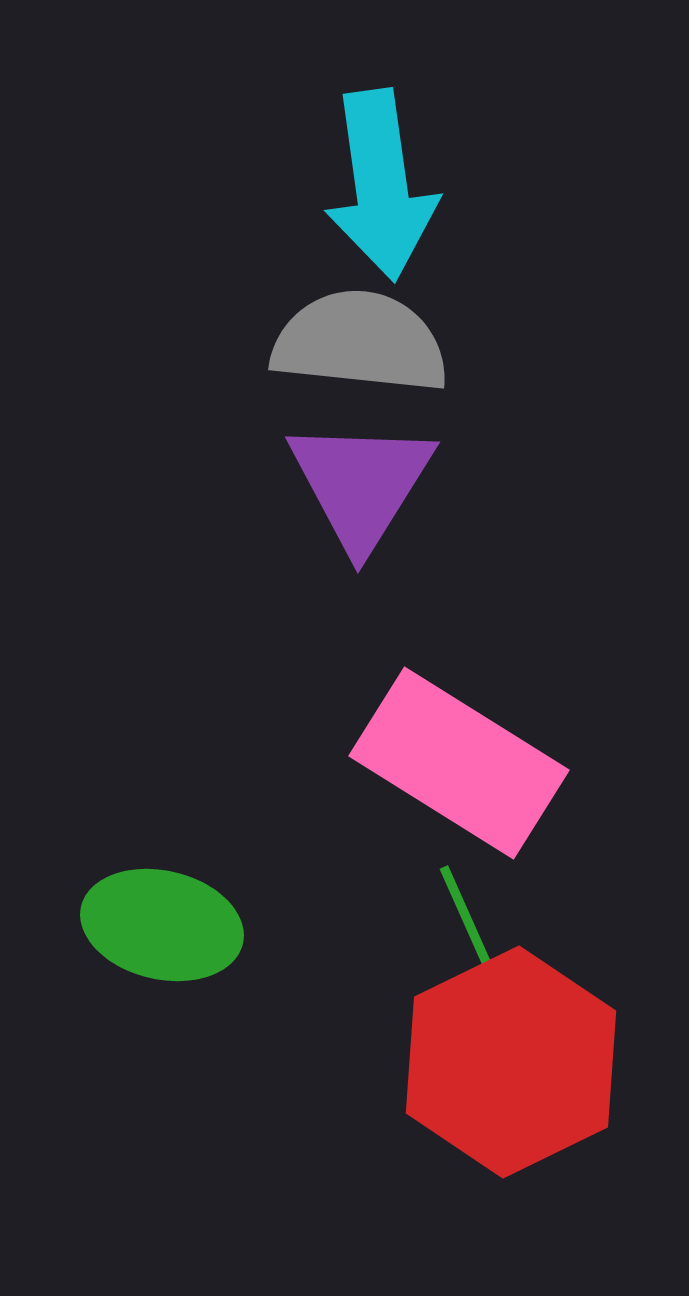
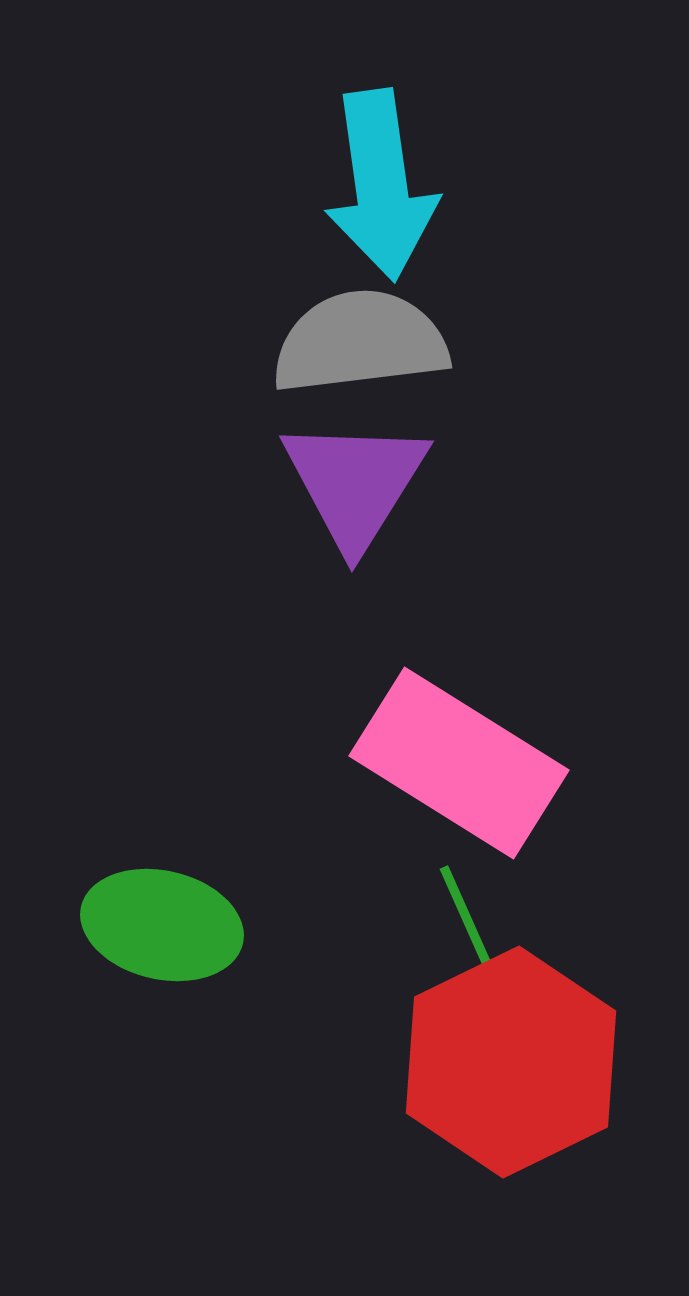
gray semicircle: rotated 13 degrees counterclockwise
purple triangle: moved 6 px left, 1 px up
